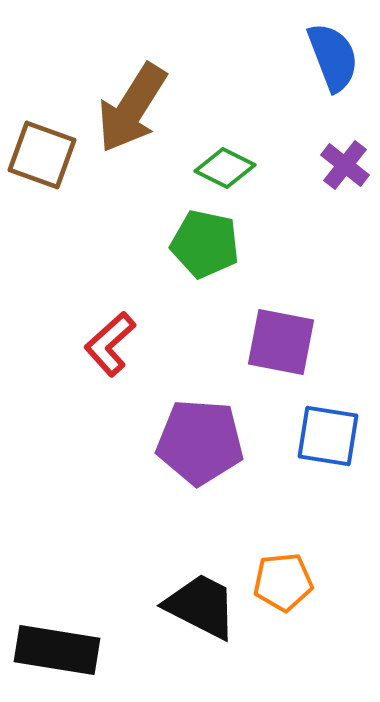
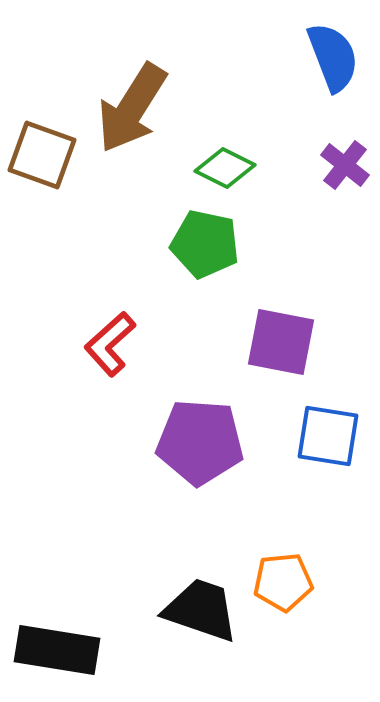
black trapezoid: moved 4 px down; rotated 8 degrees counterclockwise
